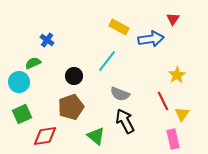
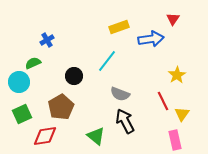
yellow rectangle: rotated 48 degrees counterclockwise
blue cross: rotated 24 degrees clockwise
brown pentagon: moved 10 px left; rotated 10 degrees counterclockwise
pink rectangle: moved 2 px right, 1 px down
